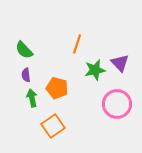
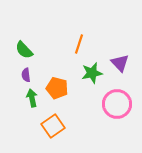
orange line: moved 2 px right
green star: moved 3 px left, 3 px down
